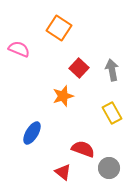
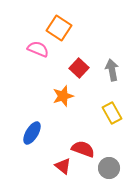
pink semicircle: moved 19 px right
red triangle: moved 6 px up
